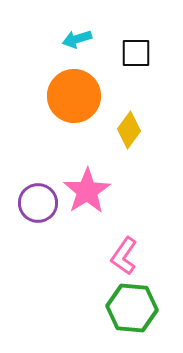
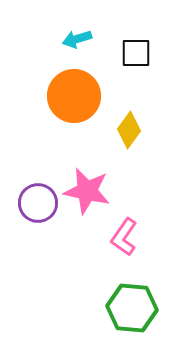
pink star: rotated 27 degrees counterclockwise
pink L-shape: moved 19 px up
